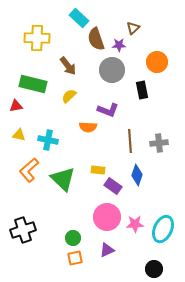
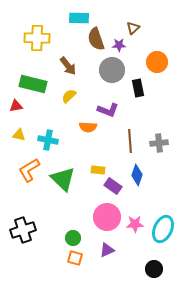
cyan rectangle: rotated 42 degrees counterclockwise
black rectangle: moved 4 px left, 2 px up
orange L-shape: rotated 10 degrees clockwise
orange square: rotated 28 degrees clockwise
